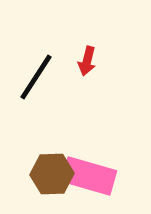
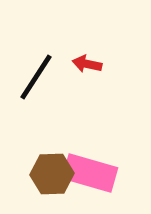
red arrow: moved 3 px down; rotated 88 degrees clockwise
pink rectangle: moved 1 px right, 3 px up
